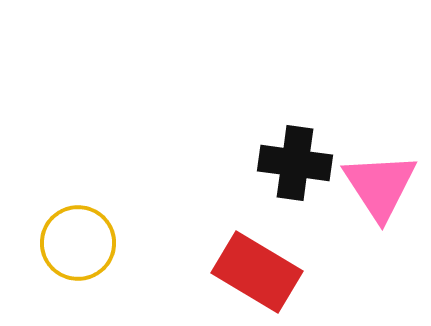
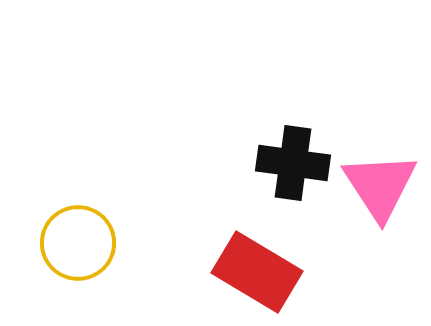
black cross: moved 2 px left
